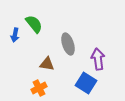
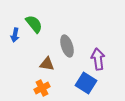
gray ellipse: moved 1 px left, 2 px down
orange cross: moved 3 px right
